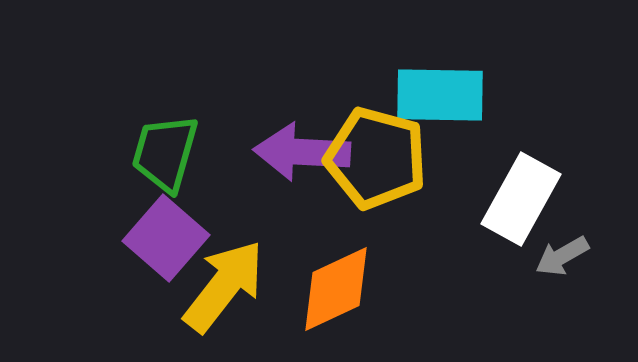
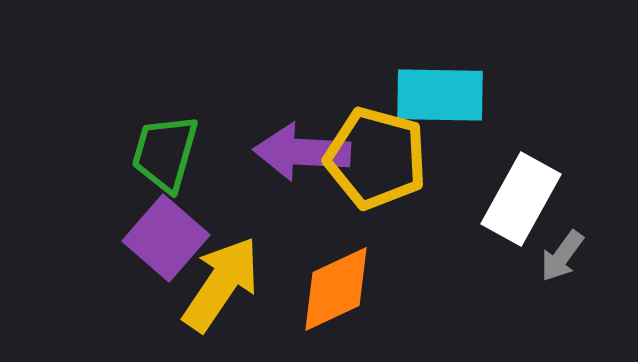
gray arrow: rotated 24 degrees counterclockwise
yellow arrow: moved 3 px left, 2 px up; rotated 4 degrees counterclockwise
